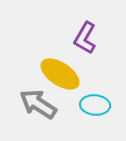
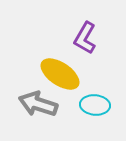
gray arrow: rotated 15 degrees counterclockwise
